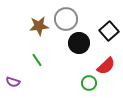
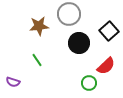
gray circle: moved 3 px right, 5 px up
